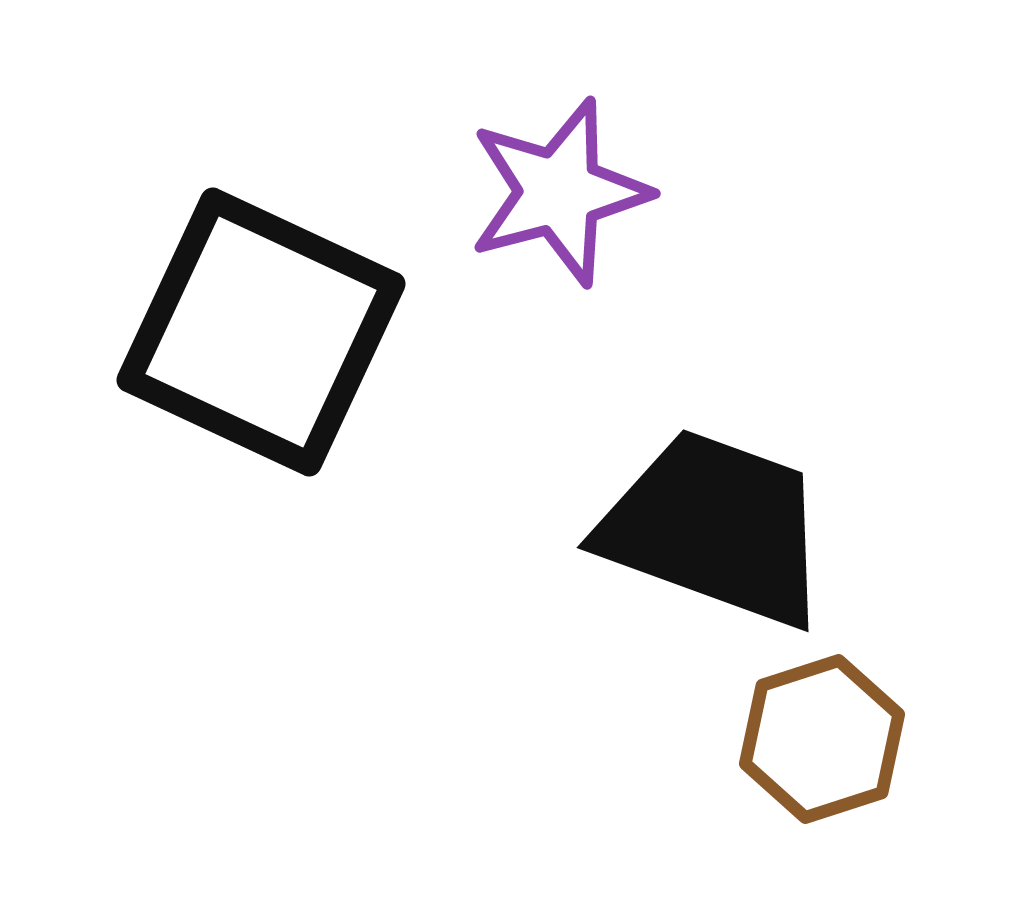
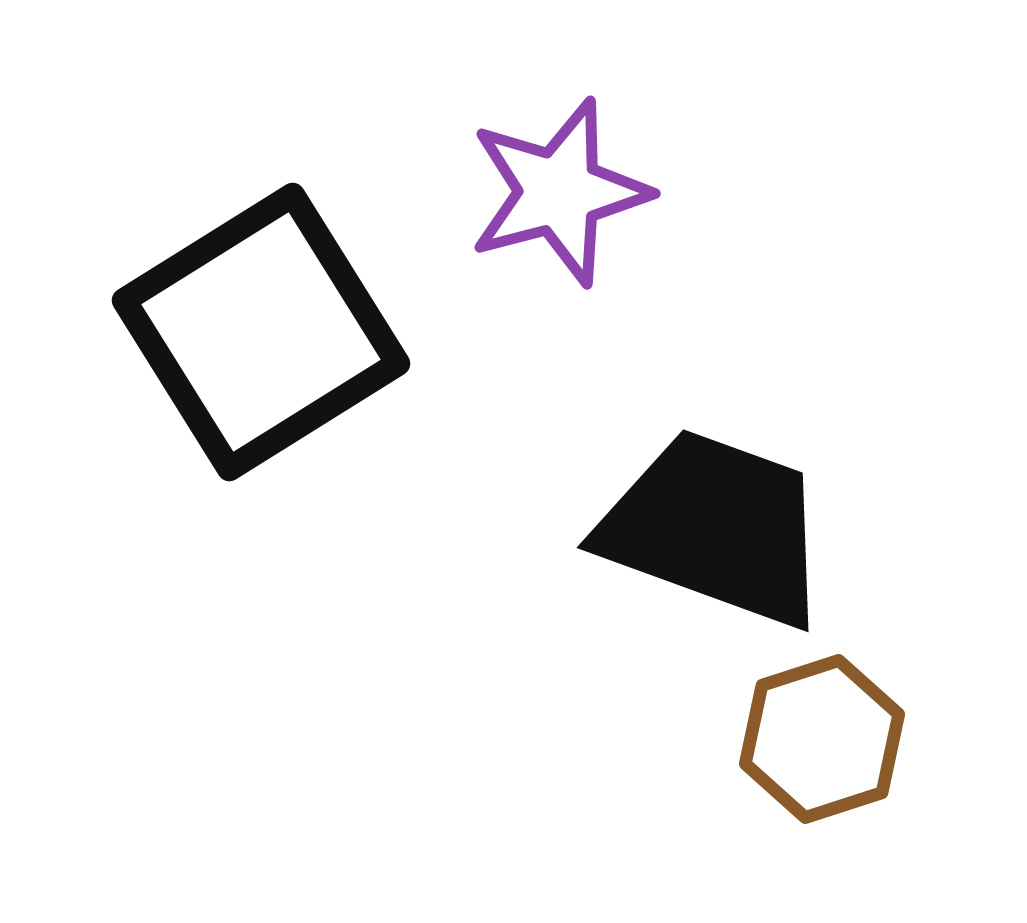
black square: rotated 33 degrees clockwise
